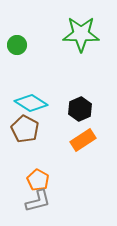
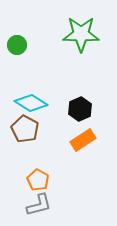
gray L-shape: moved 1 px right, 4 px down
